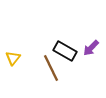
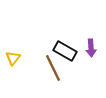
purple arrow: rotated 48 degrees counterclockwise
brown line: moved 2 px right
